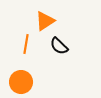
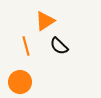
orange line: moved 2 px down; rotated 24 degrees counterclockwise
orange circle: moved 1 px left
